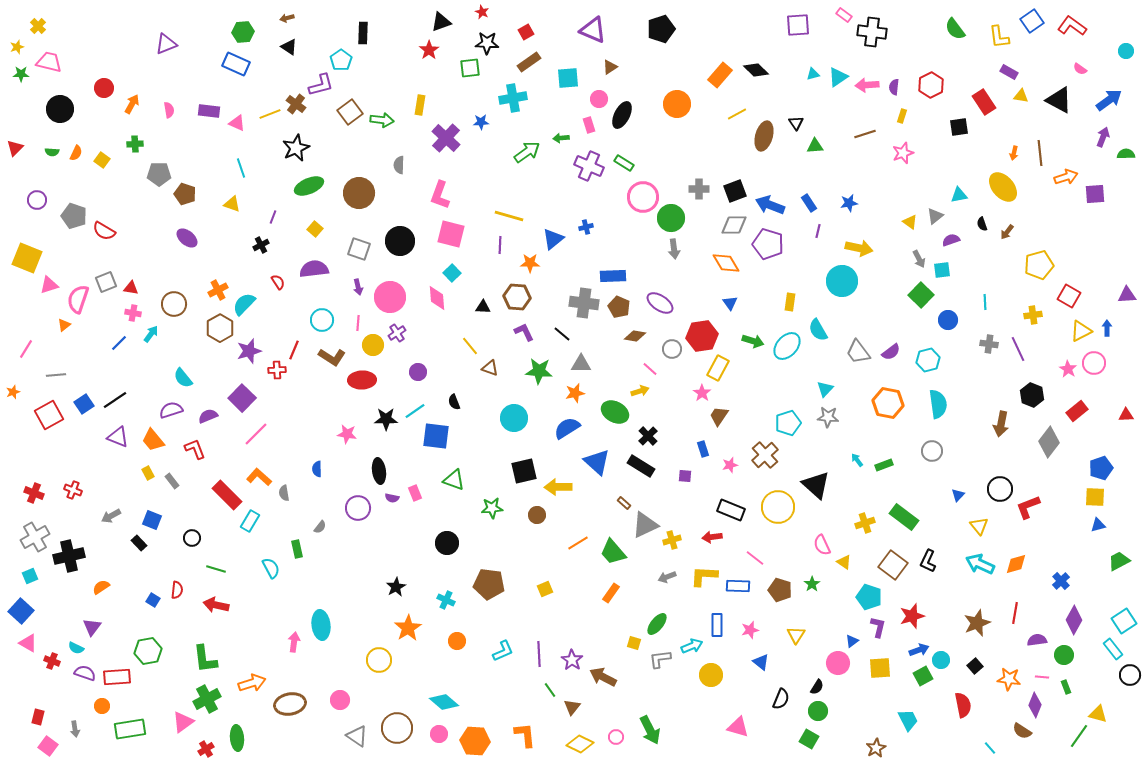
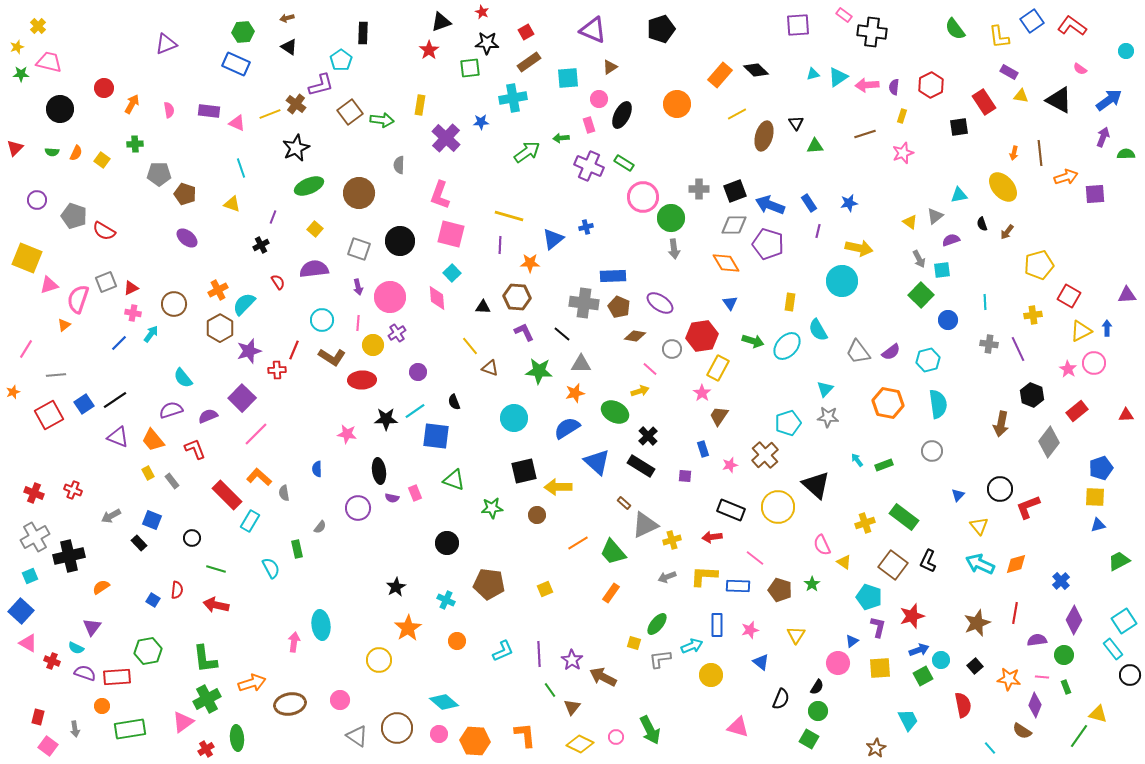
red triangle at (131, 288): rotated 35 degrees counterclockwise
